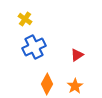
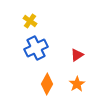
yellow cross: moved 5 px right, 2 px down
blue cross: moved 2 px right, 1 px down
orange star: moved 2 px right, 2 px up
